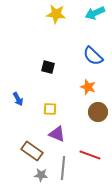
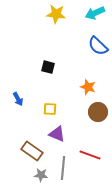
blue semicircle: moved 5 px right, 10 px up
